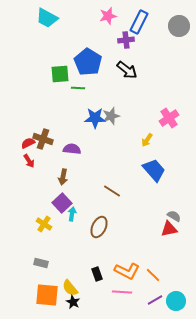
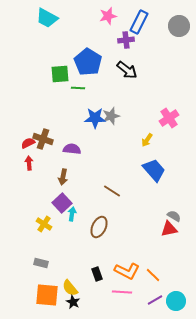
red arrow: moved 2 px down; rotated 152 degrees counterclockwise
